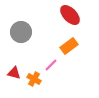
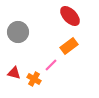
red ellipse: moved 1 px down
gray circle: moved 3 px left
